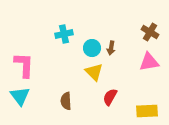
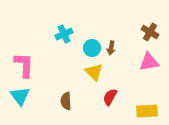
cyan cross: rotated 12 degrees counterclockwise
